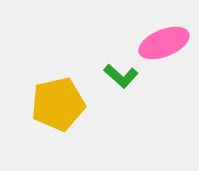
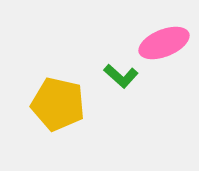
yellow pentagon: rotated 26 degrees clockwise
